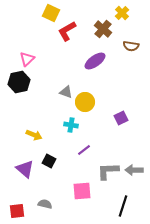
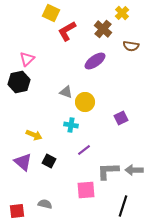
purple triangle: moved 2 px left, 7 px up
pink square: moved 4 px right, 1 px up
